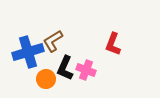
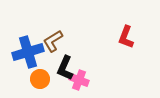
red L-shape: moved 13 px right, 7 px up
pink cross: moved 7 px left, 10 px down
orange circle: moved 6 px left
